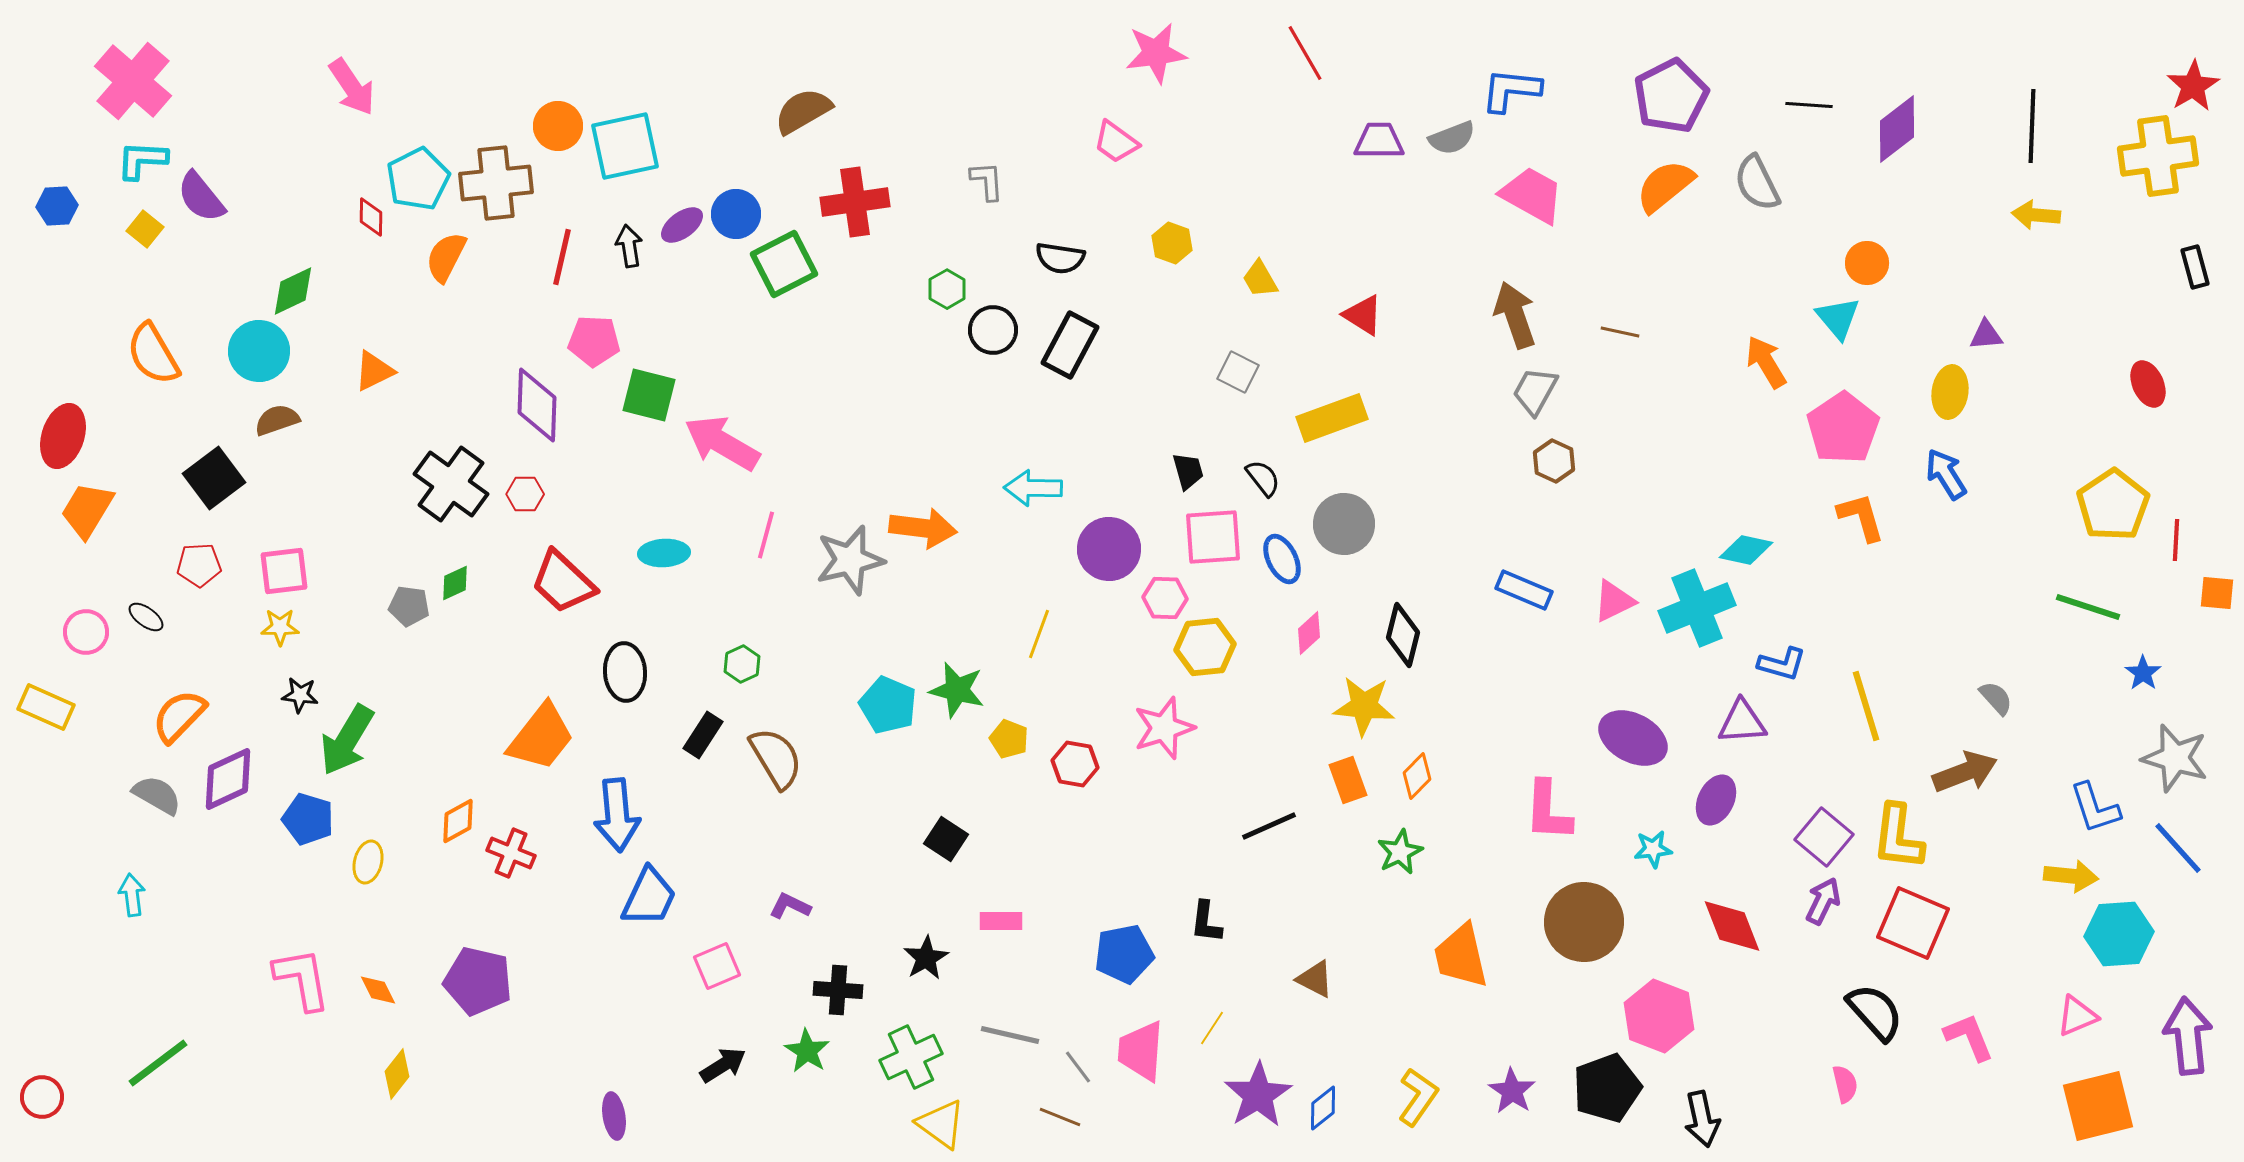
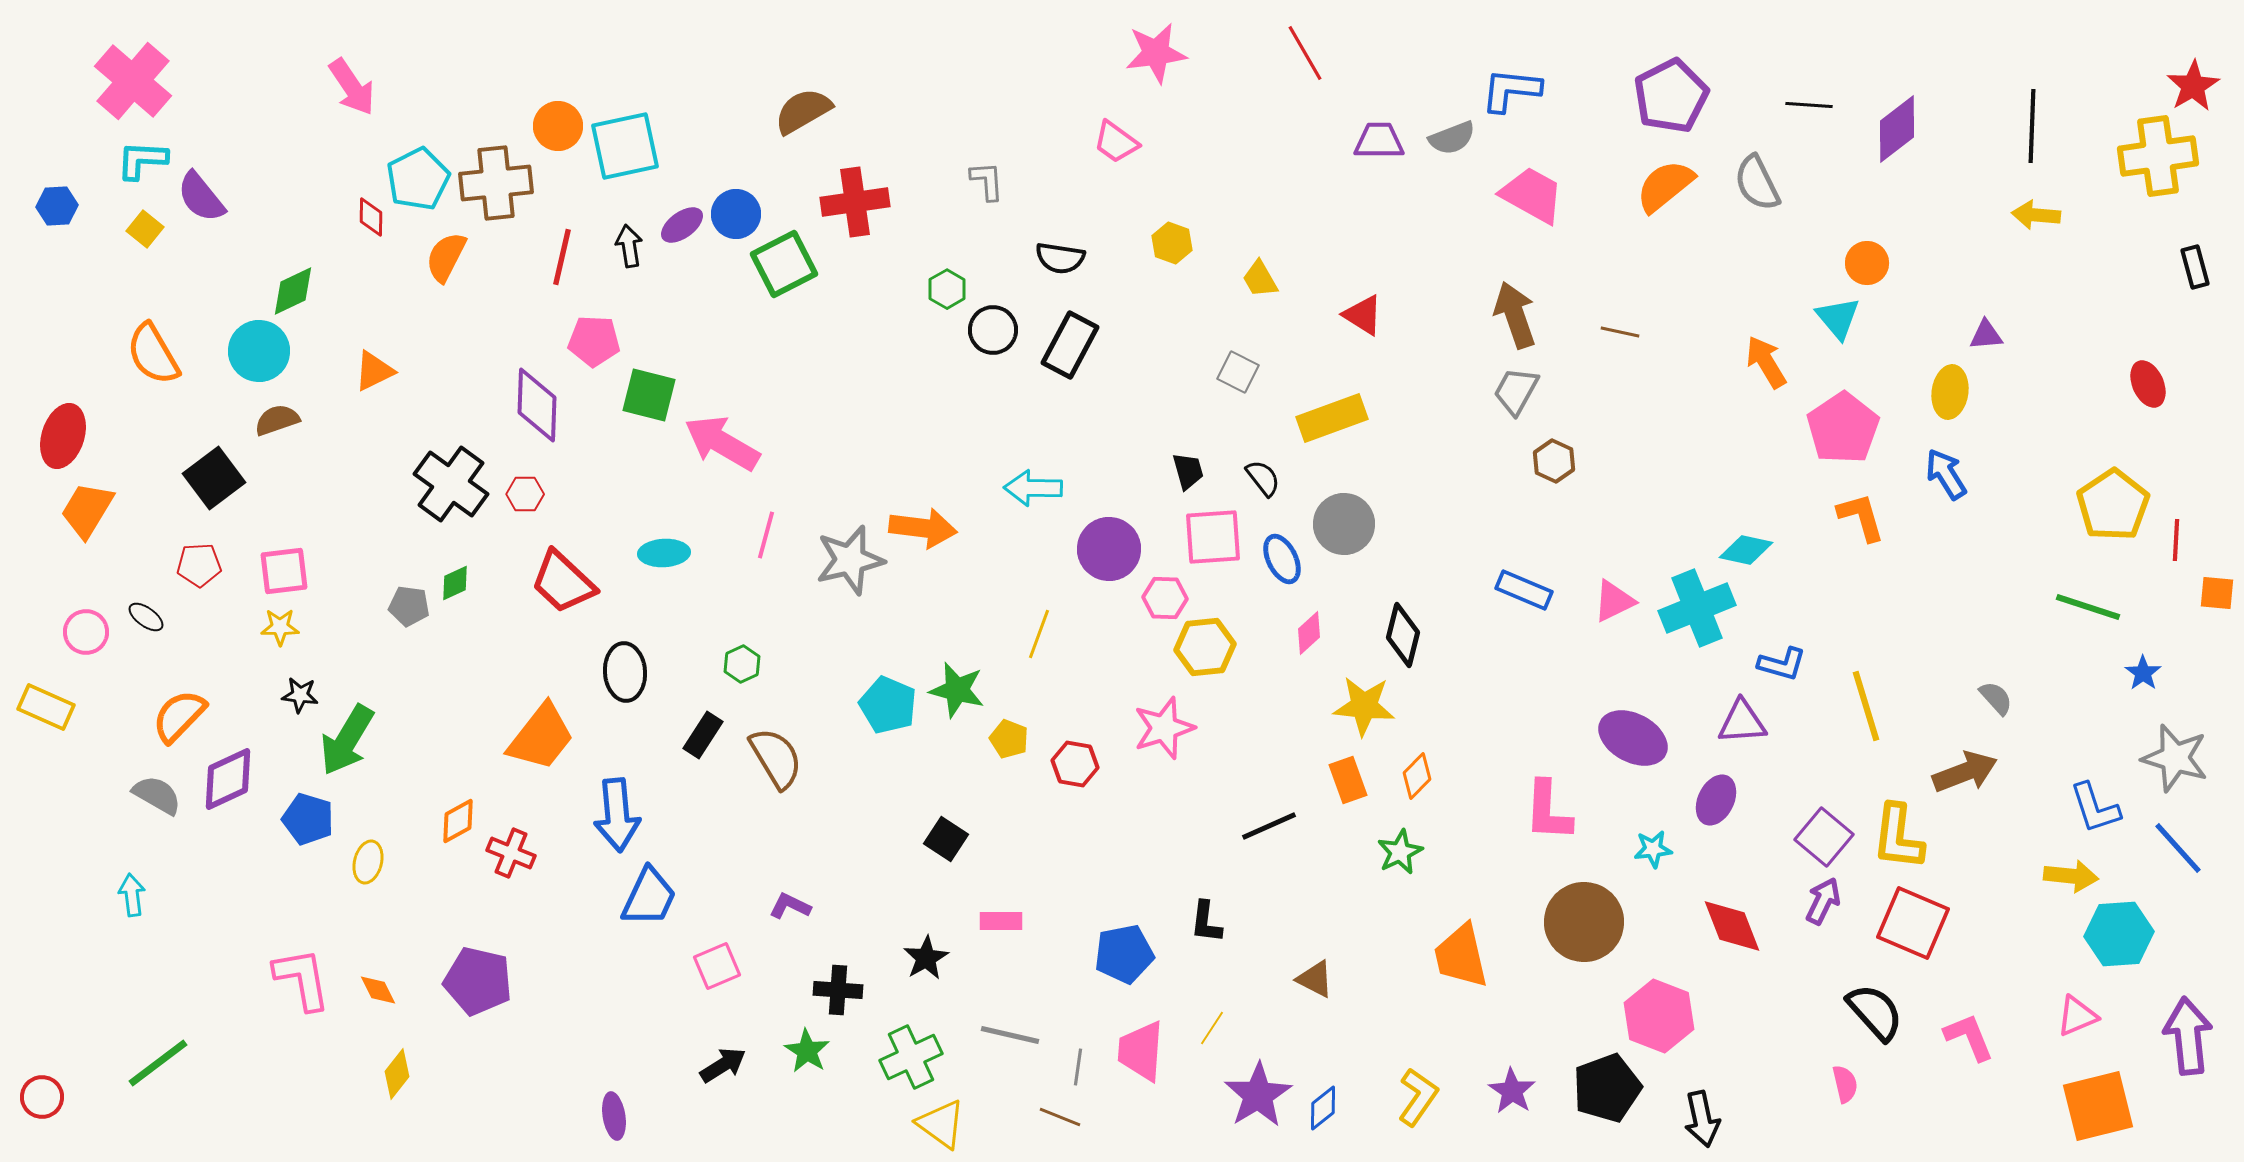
gray trapezoid at (1535, 391): moved 19 px left
gray line at (1078, 1067): rotated 45 degrees clockwise
